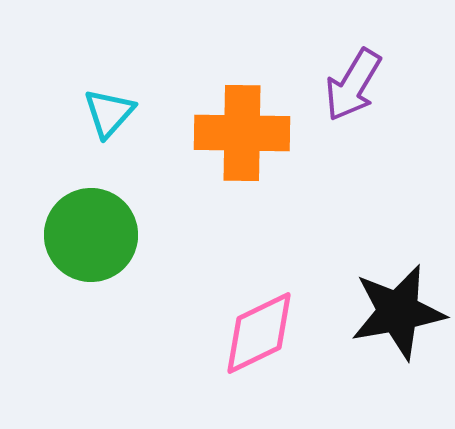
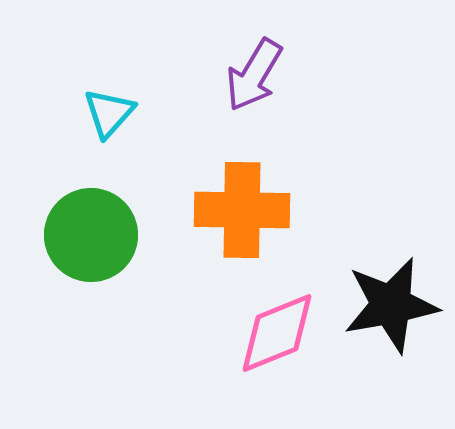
purple arrow: moved 99 px left, 10 px up
orange cross: moved 77 px down
black star: moved 7 px left, 7 px up
pink diamond: moved 18 px right; rotated 4 degrees clockwise
